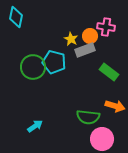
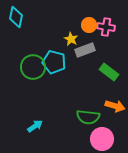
orange circle: moved 1 px left, 11 px up
